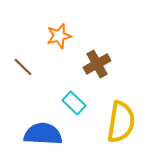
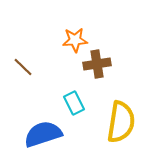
orange star: moved 16 px right, 4 px down; rotated 10 degrees clockwise
brown cross: rotated 20 degrees clockwise
cyan rectangle: rotated 20 degrees clockwise
blue semicircle: rotated 21 degrees counterclockwise
